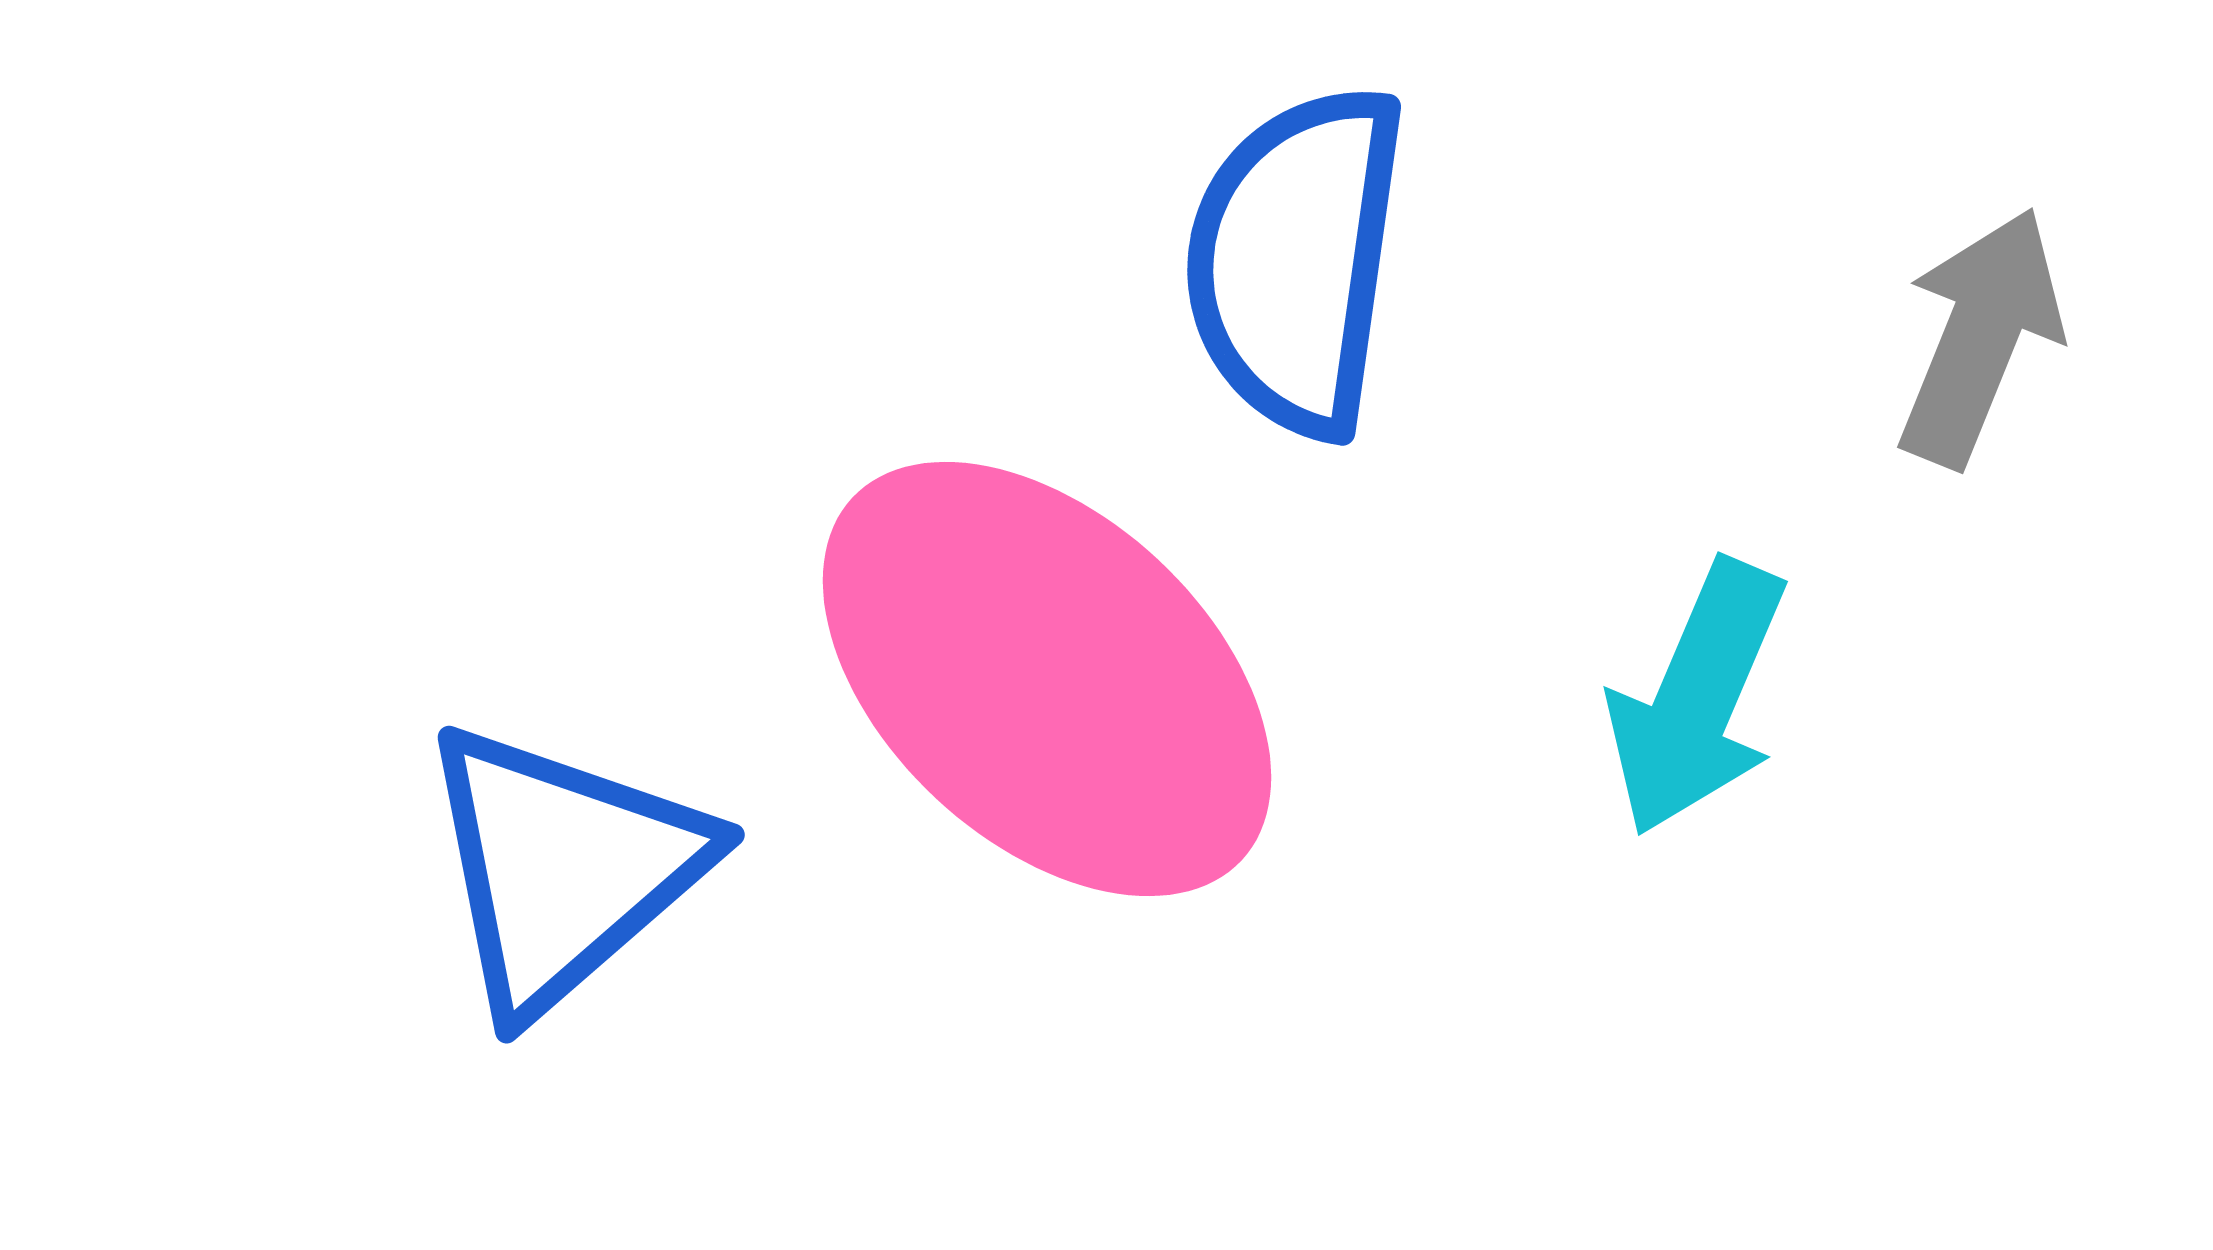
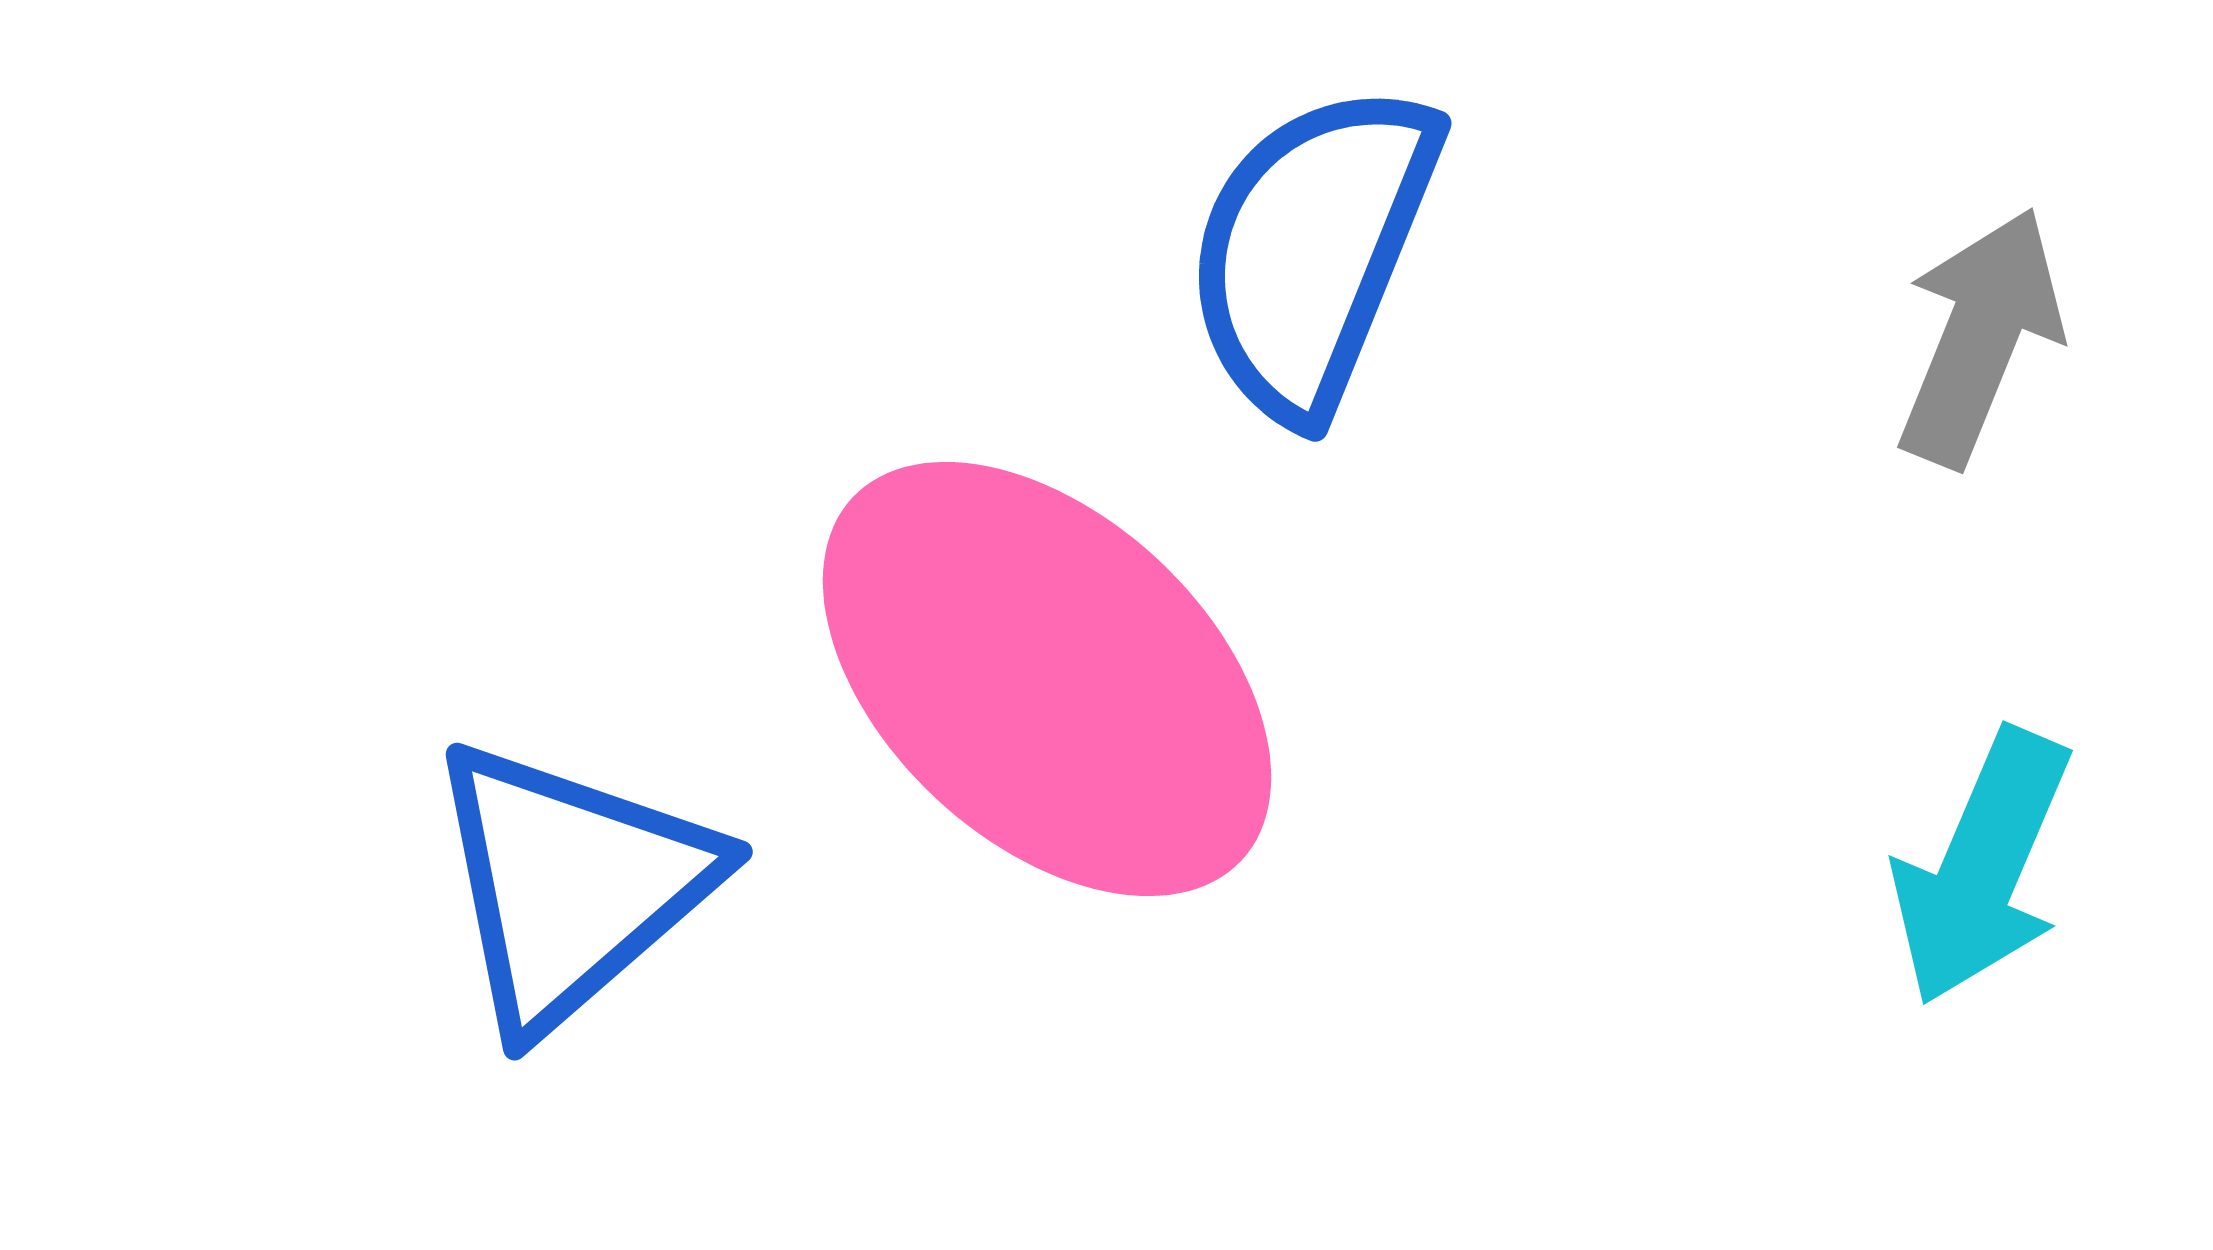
blue semicircle: moved 16 px right, 10 px up; rotated 14 degrees clockwise
cyan arrow: moved 285 px right, 169 px down
blue triangle: moved 8 px right, 17 px down
